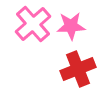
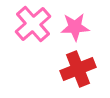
pink star: moved 4 px right, 1 px down
